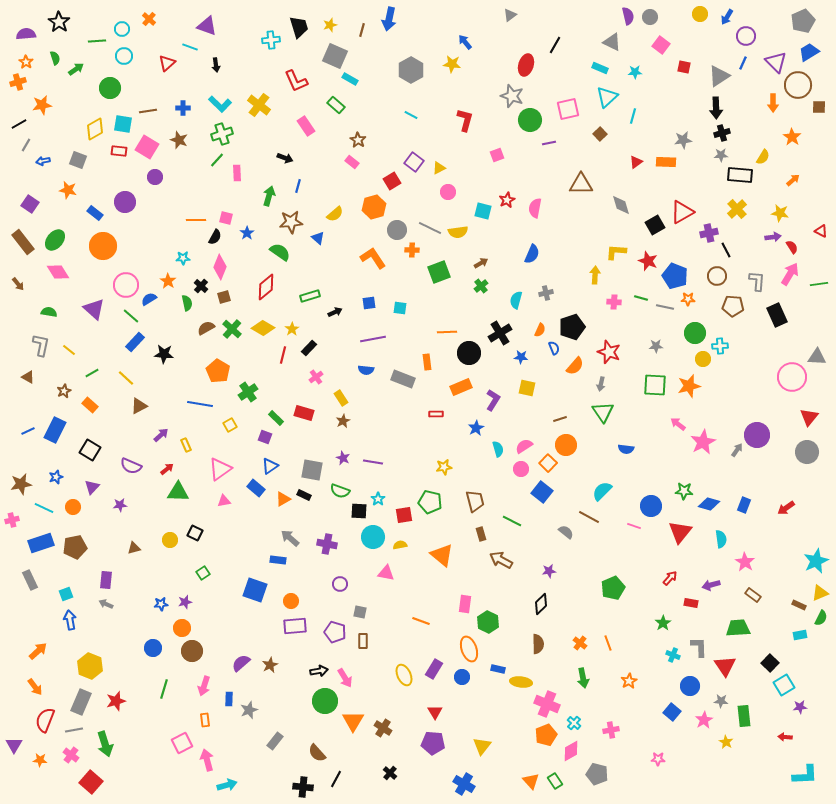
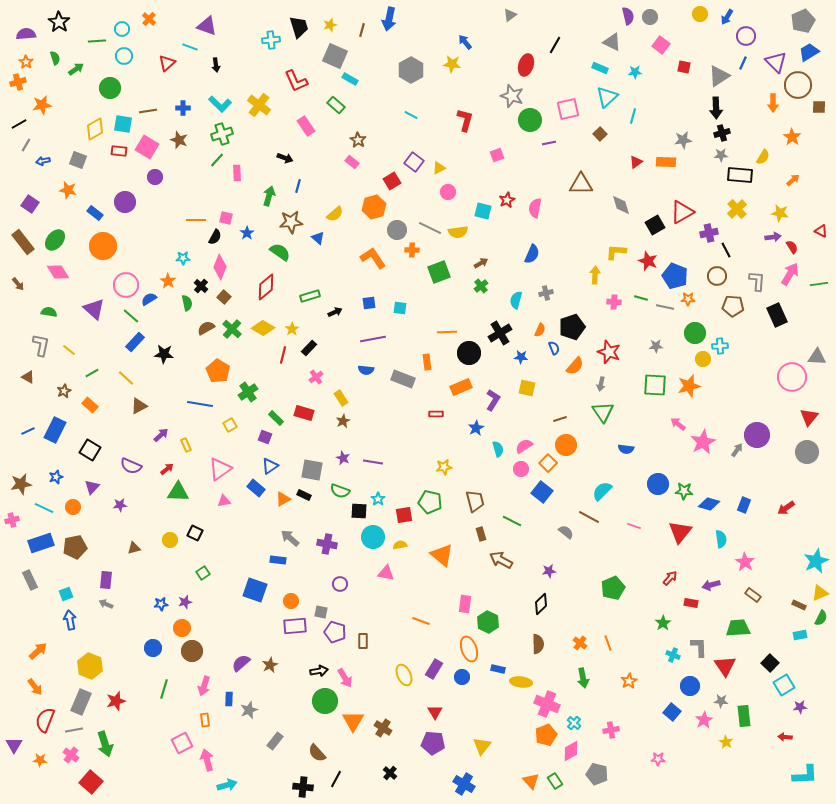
brown square at (224, 297): rotated 32 degrees counterclockwise
blue circle at (651, 506): moved 7 px right, 22 px up
gray square at (360, 612): moved 39 px left
